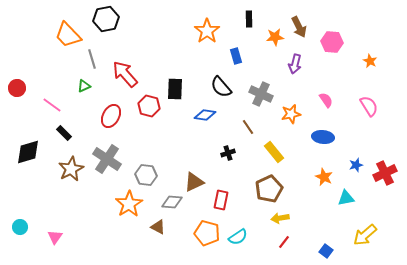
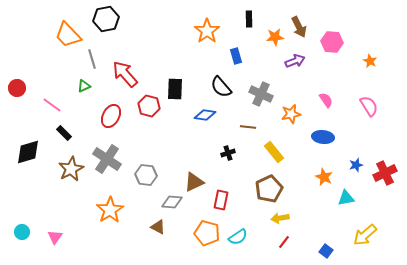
purple arrow at (295, 64): moved 3 px up; rotated 126 degrees counterclockwise
brown line at (248, 127): rotated 49 degrees counterclockwise
orange star at (129, 204): moved 19 px left, 6 px down
cyan circle at (20, 227): moved 2 px right, 5 px down
